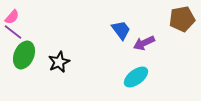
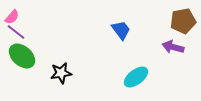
brown pentagon: moved 1 px right, 2 px down
purple line: moved 3 px right
purple arrow: moved 29 px right, 4 px down; rotated 40 degrees clockwise
green ellipse: moved 2 px left, 1 px down; rotated 72 degrees counterclockwise
black star: moved 2 px right, 11 px down; rotated 15 degrees clockwise
